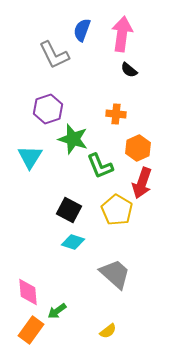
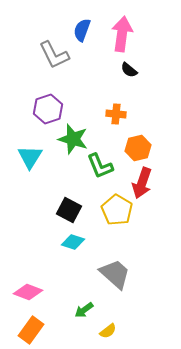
orange hexagon: rotated 10 degrees clockwise
pink diamond: rotated 64 degrees counterclockwise
green arrow: moved 27 px right, 1 px up
